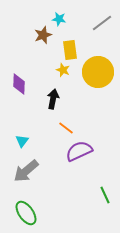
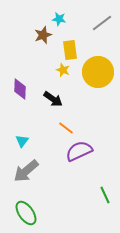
purple diamond: moved 1 px right, 5 px down
black arrow: rotated 114 degrees clockwise
